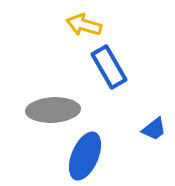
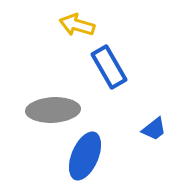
yellow arrow: moved 7 px left
